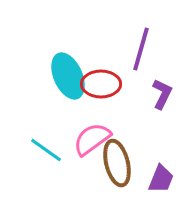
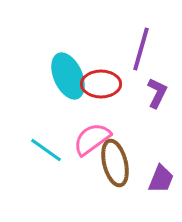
purple L-shape: moved 5 px left, 1 px up
brown ellipse: moved 2 px left
